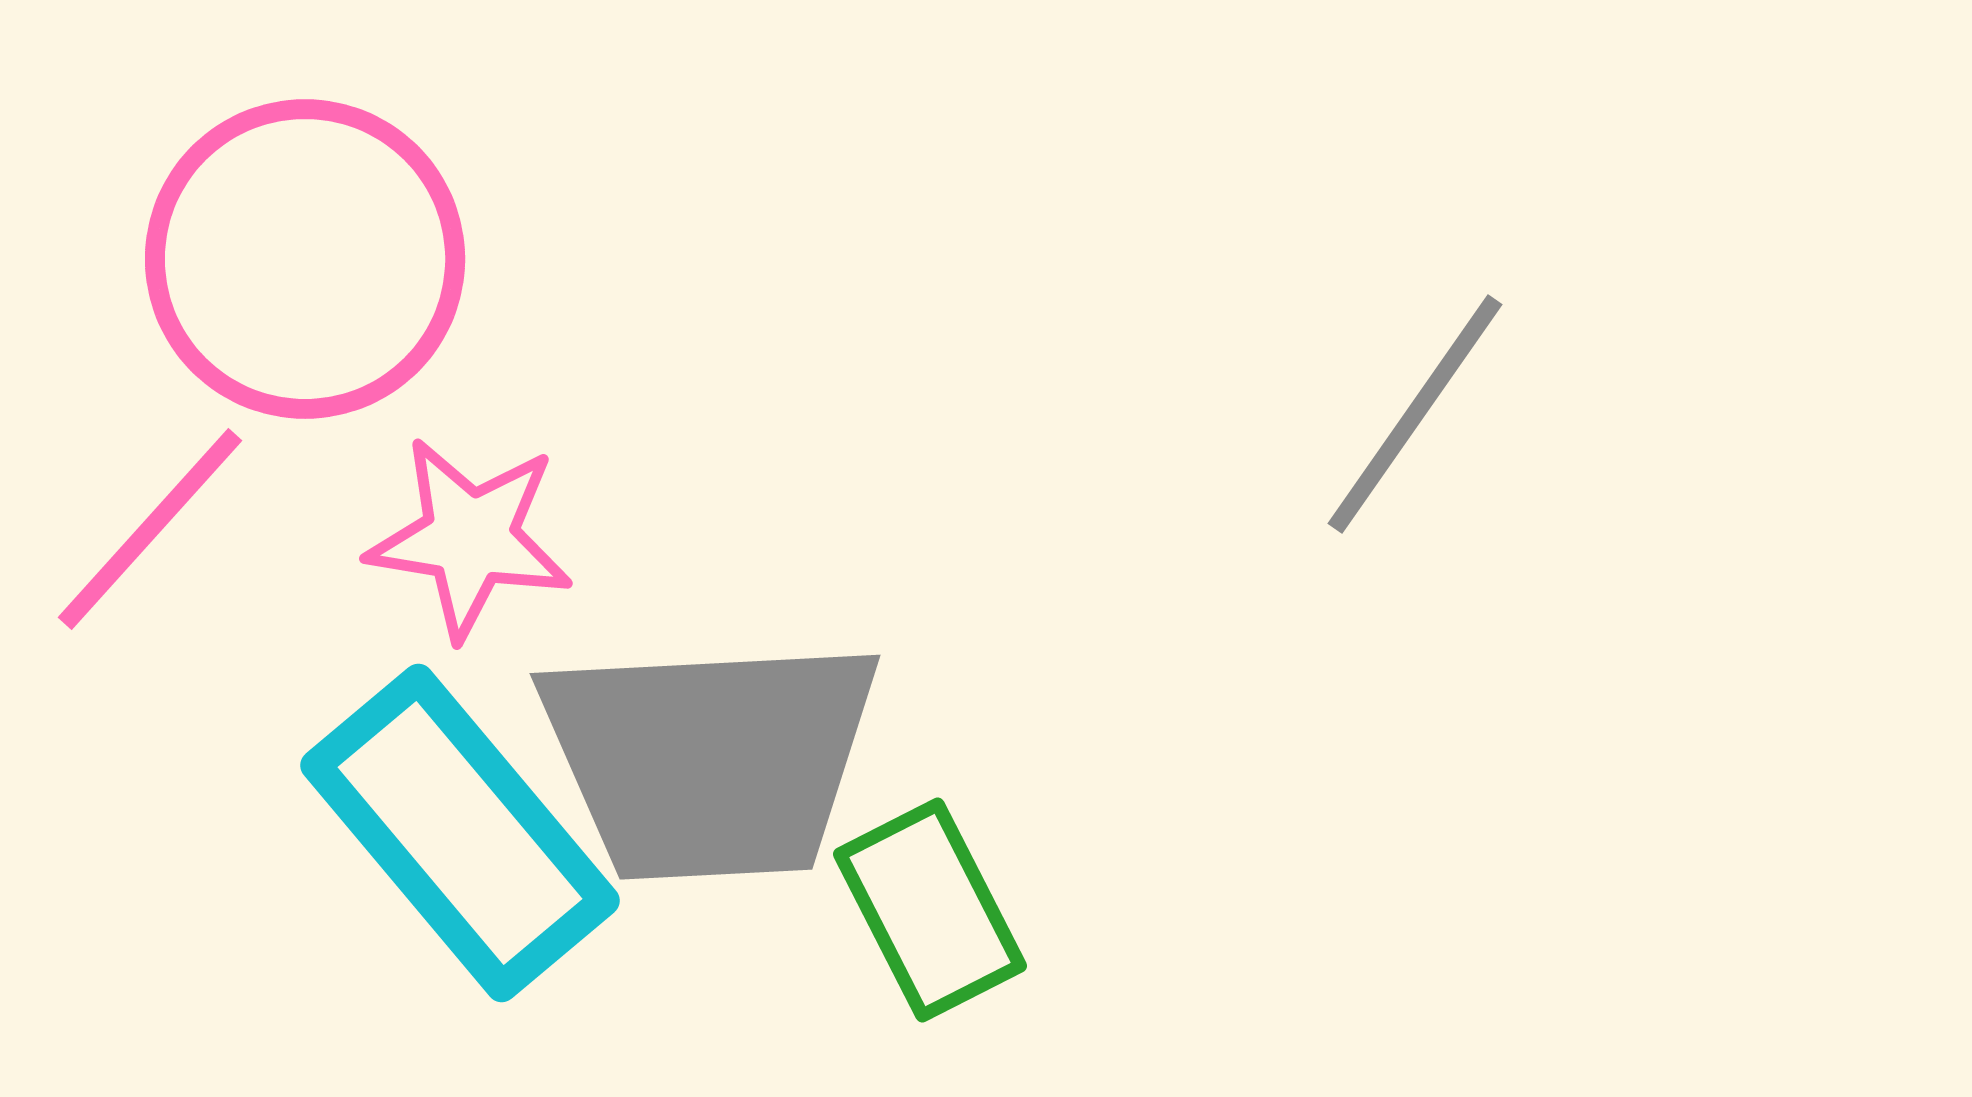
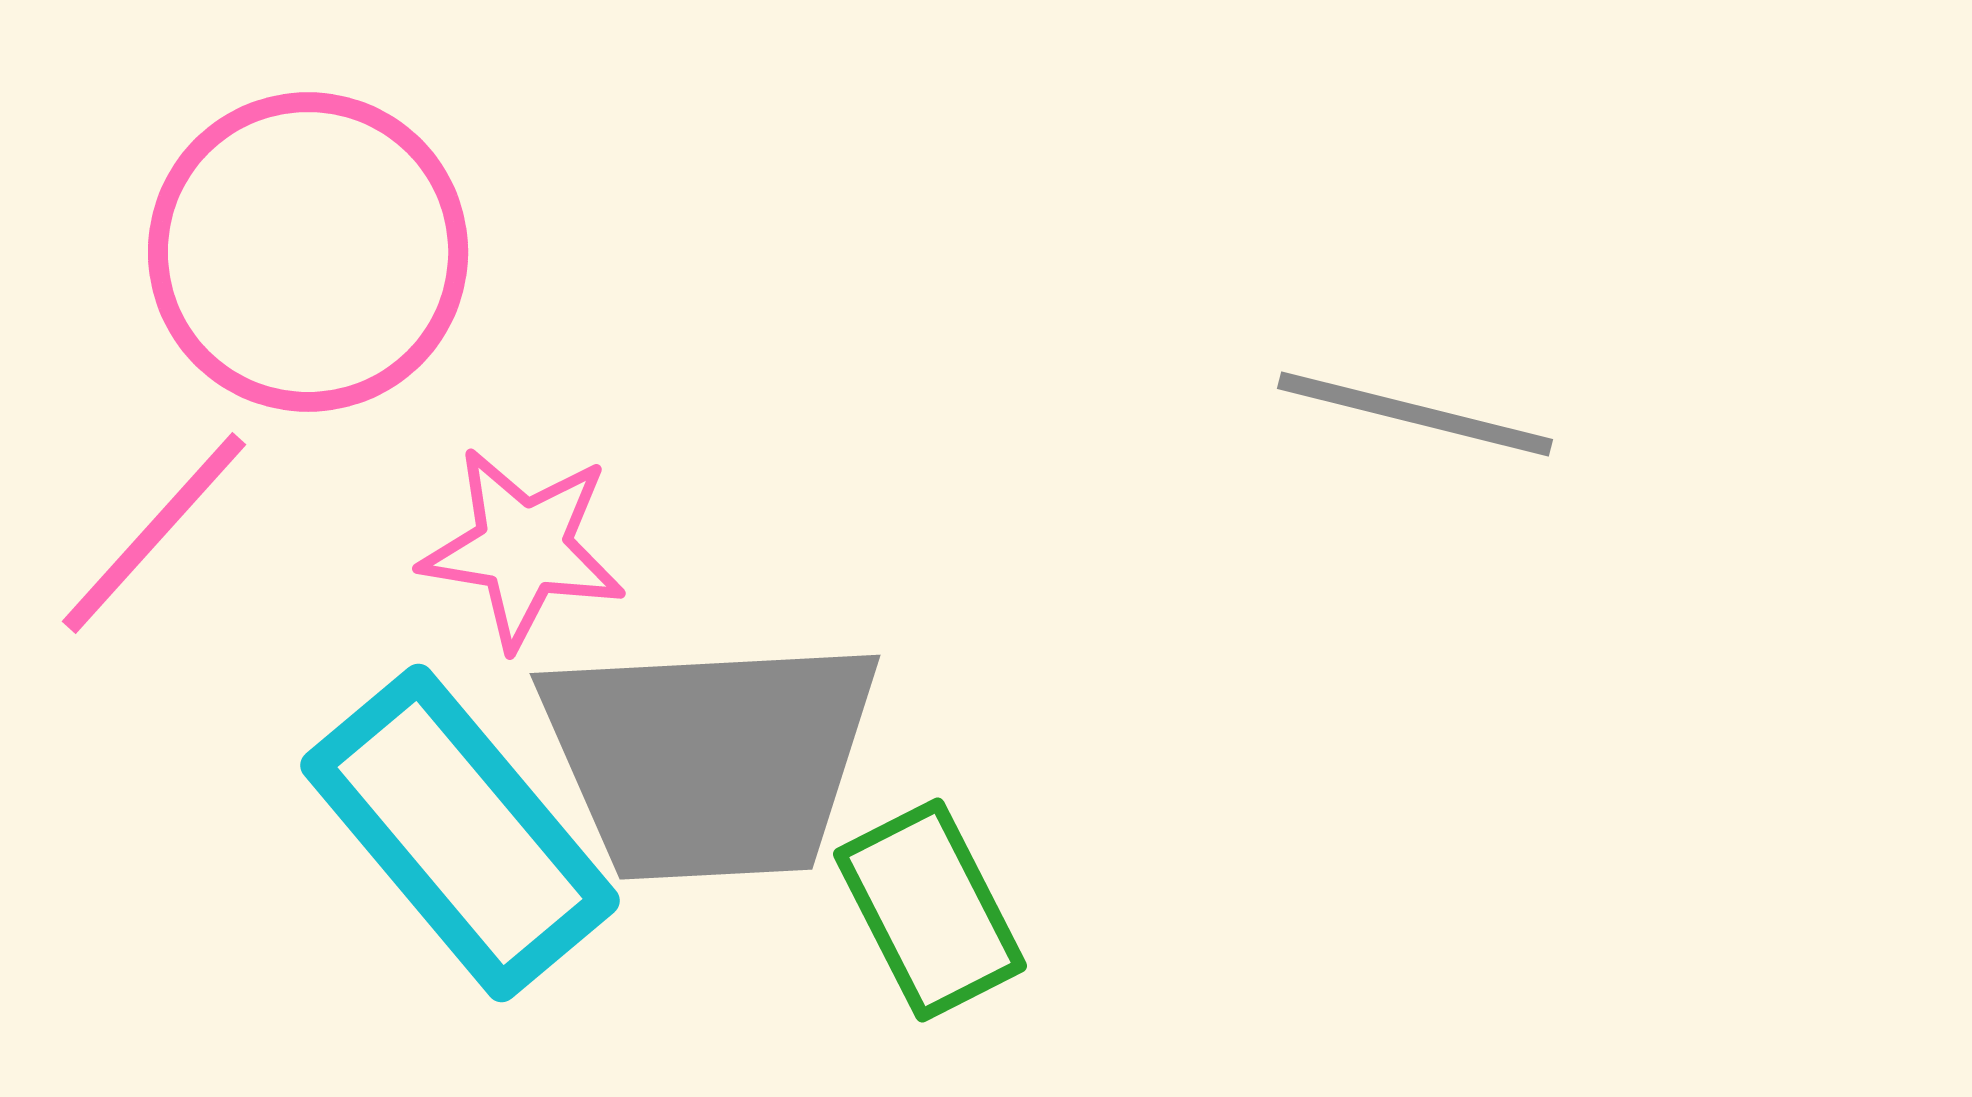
pink circle: moved 3 px right, 7 px up
gray line: rotated 69 degrees clockwise
pink line: moved 4 px right, 4 px down
pink star: moved 53 px right, 10 px down
